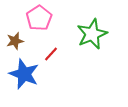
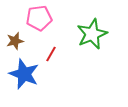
pink pentagon: rotated 25 degrees clockwise
red line: rotated 14 degrees counterclockwise
